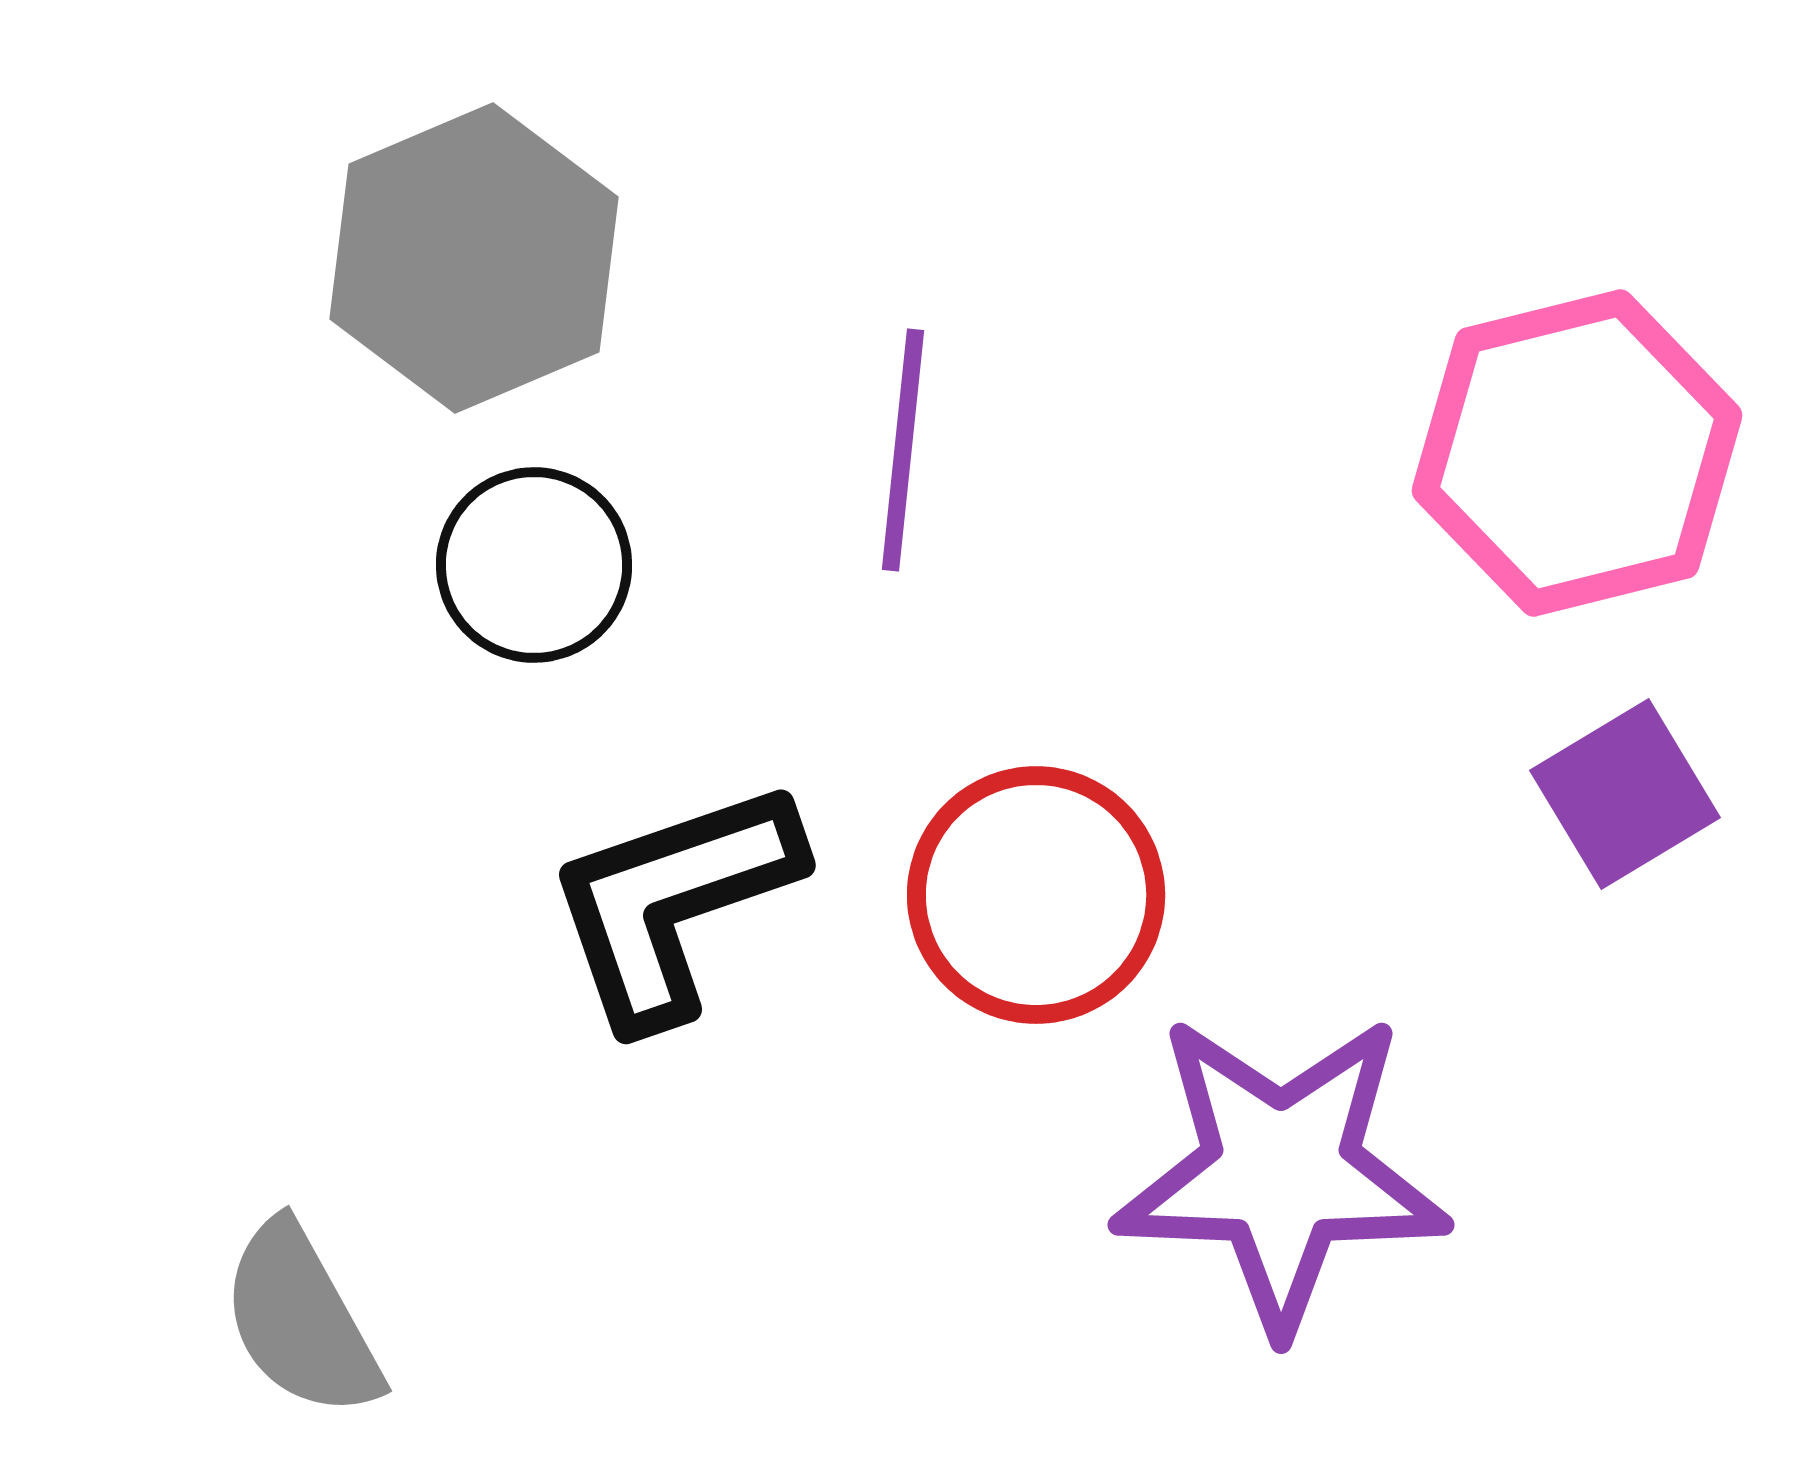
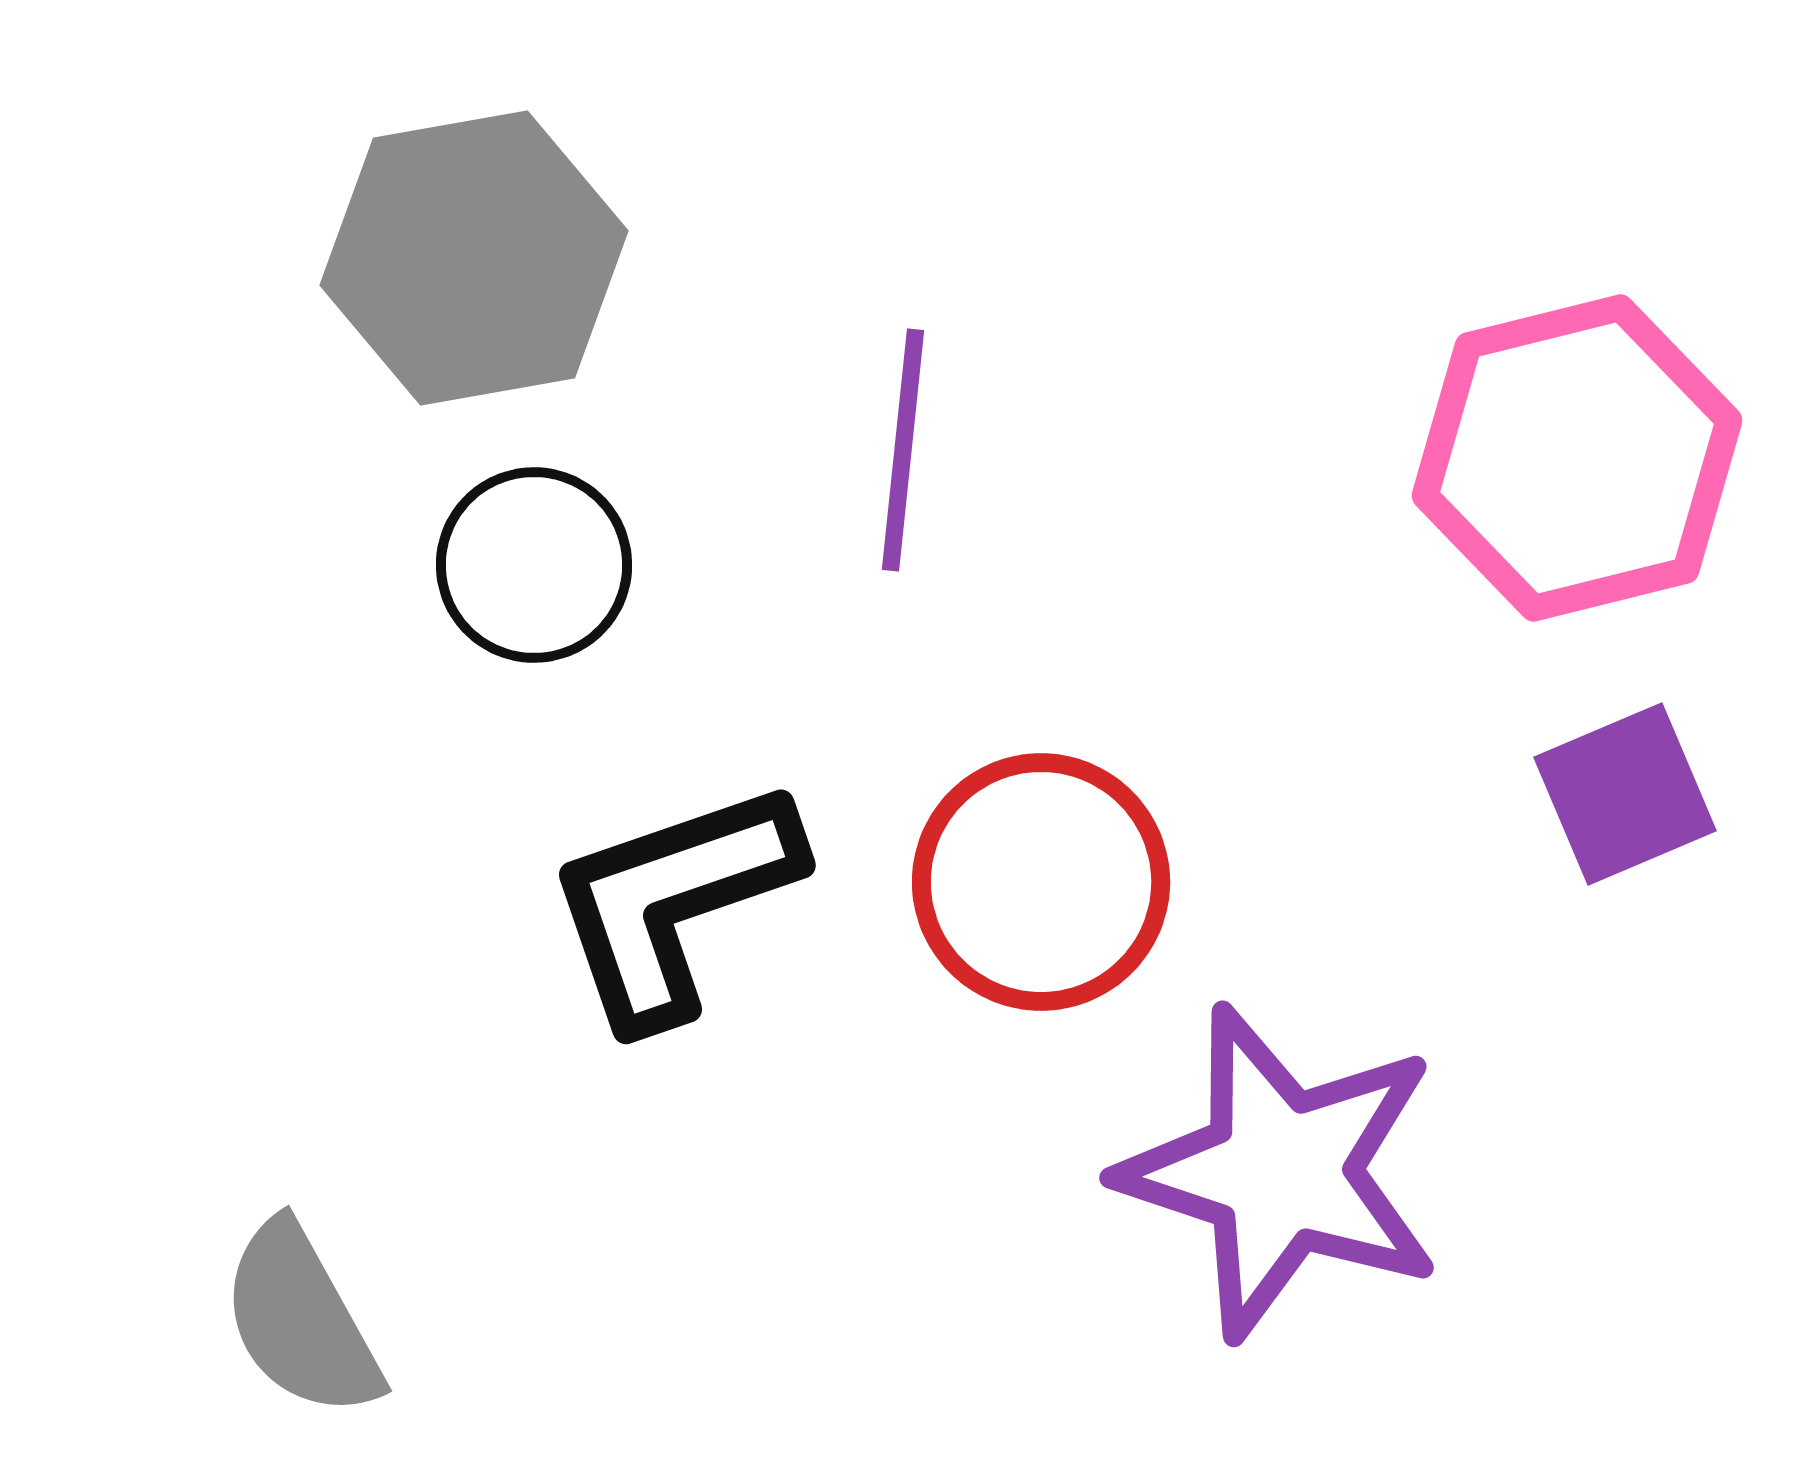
gray hexagon: rotated 13 degrees clockwise
pink hexagon: moved 5 px down
purple square: rotated 8 degrees clockwise
red circle: moved 5 px right, 13 px up
purple star: rotated 16 degrees clockwise
